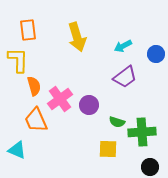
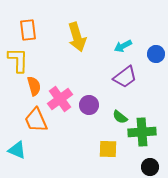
green semicircle: moved 3 px right, 5 px up; rotated 21 degrees clockwise
